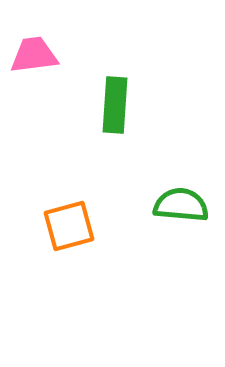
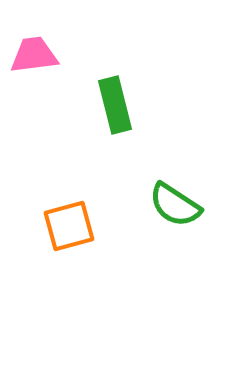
green rectangle: rotated 18 degrees counterclockwise
green semicircle: moved 6 px left; rotated 152 degrees counterclockwise
